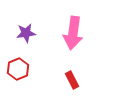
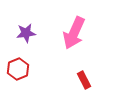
pink arrow: moved 1 px right; rotated 16 degrees clockwise
red rectangle: moved 12 px right
